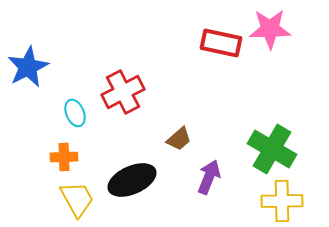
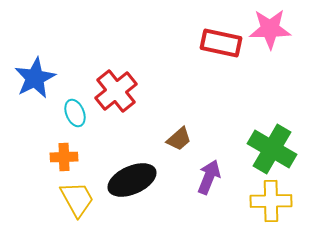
blue star: moved 7 px right, 11 px down
red cross: moved 7 px left, 1 px up; rotated 12 degrees counterclockwise
yellow cross: moved 11 px left
